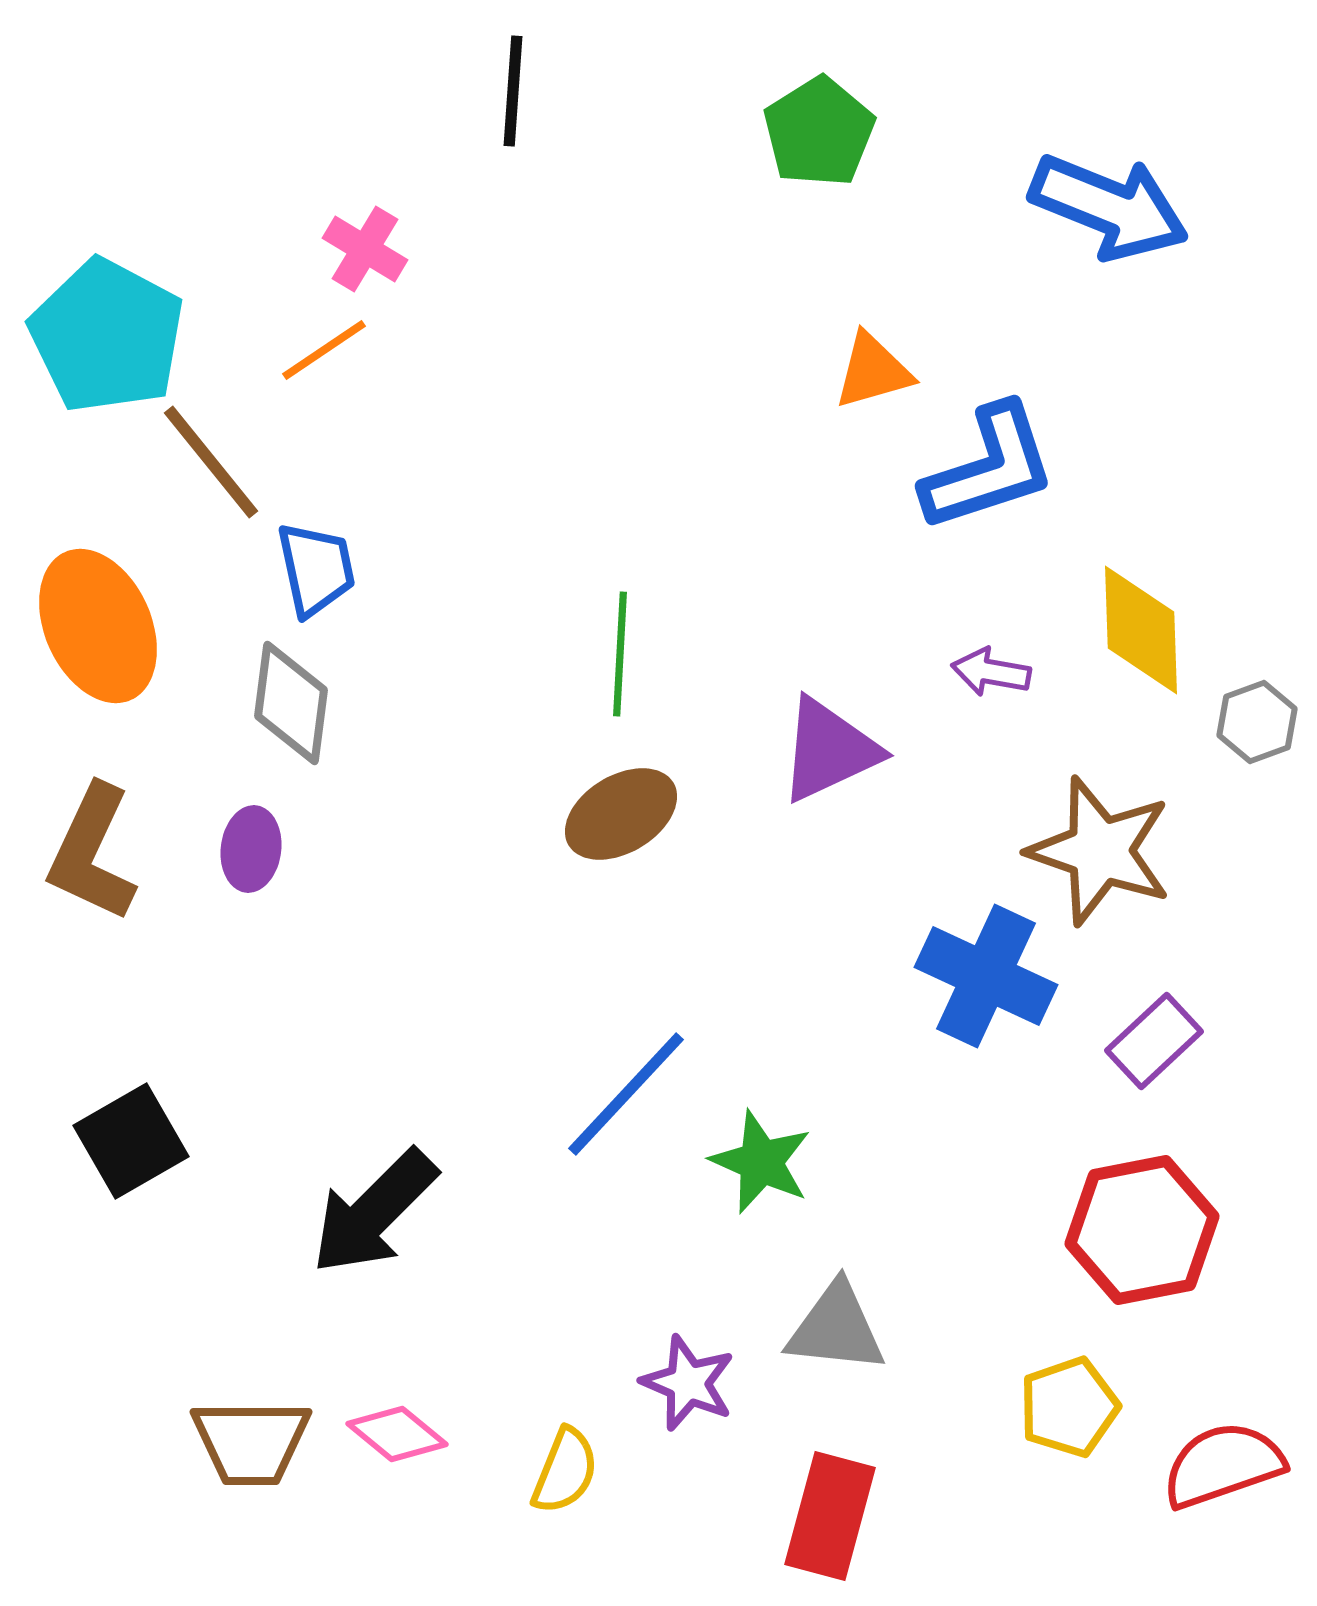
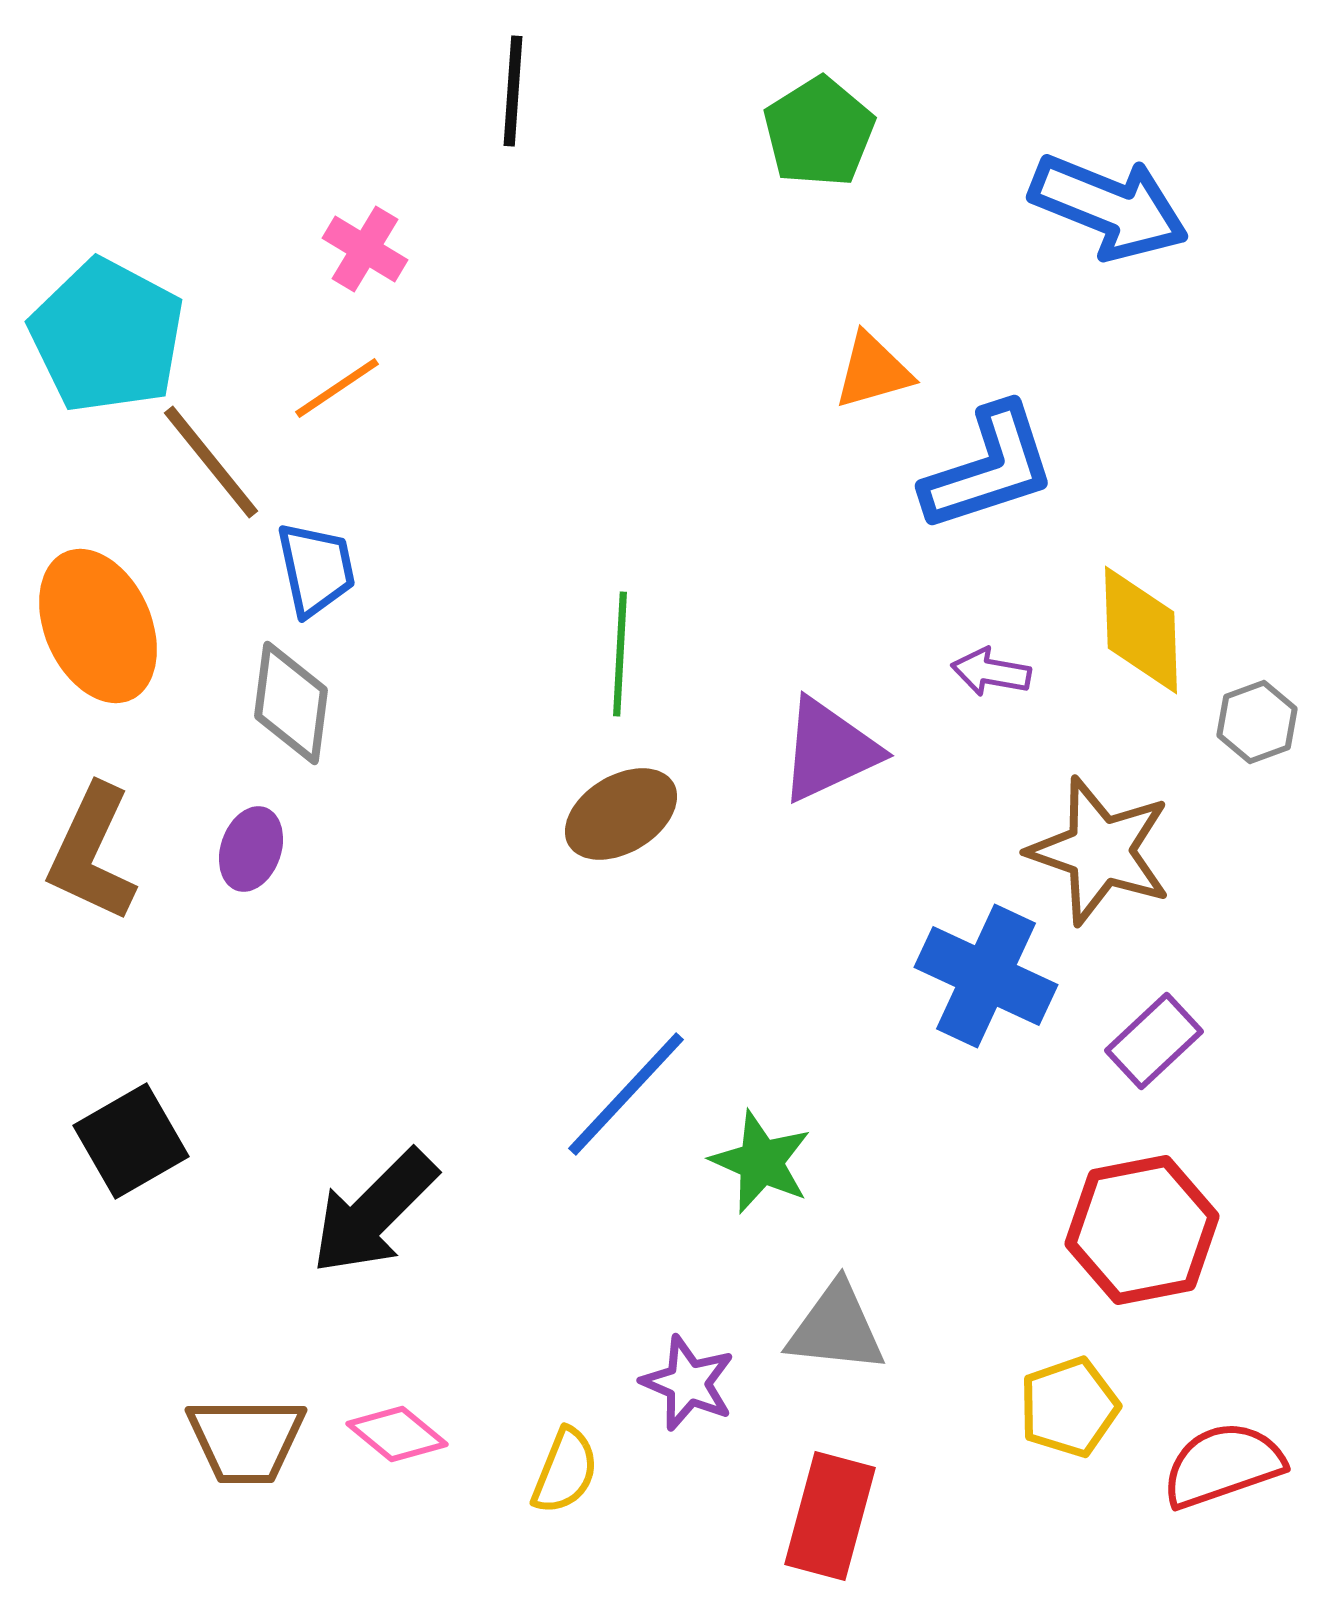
orange line: moved 13 px right, 38 px down
purple ellipse: rotated 12 degrees clockwise
brown trapezoid: moved 5 px left, 2 px up
